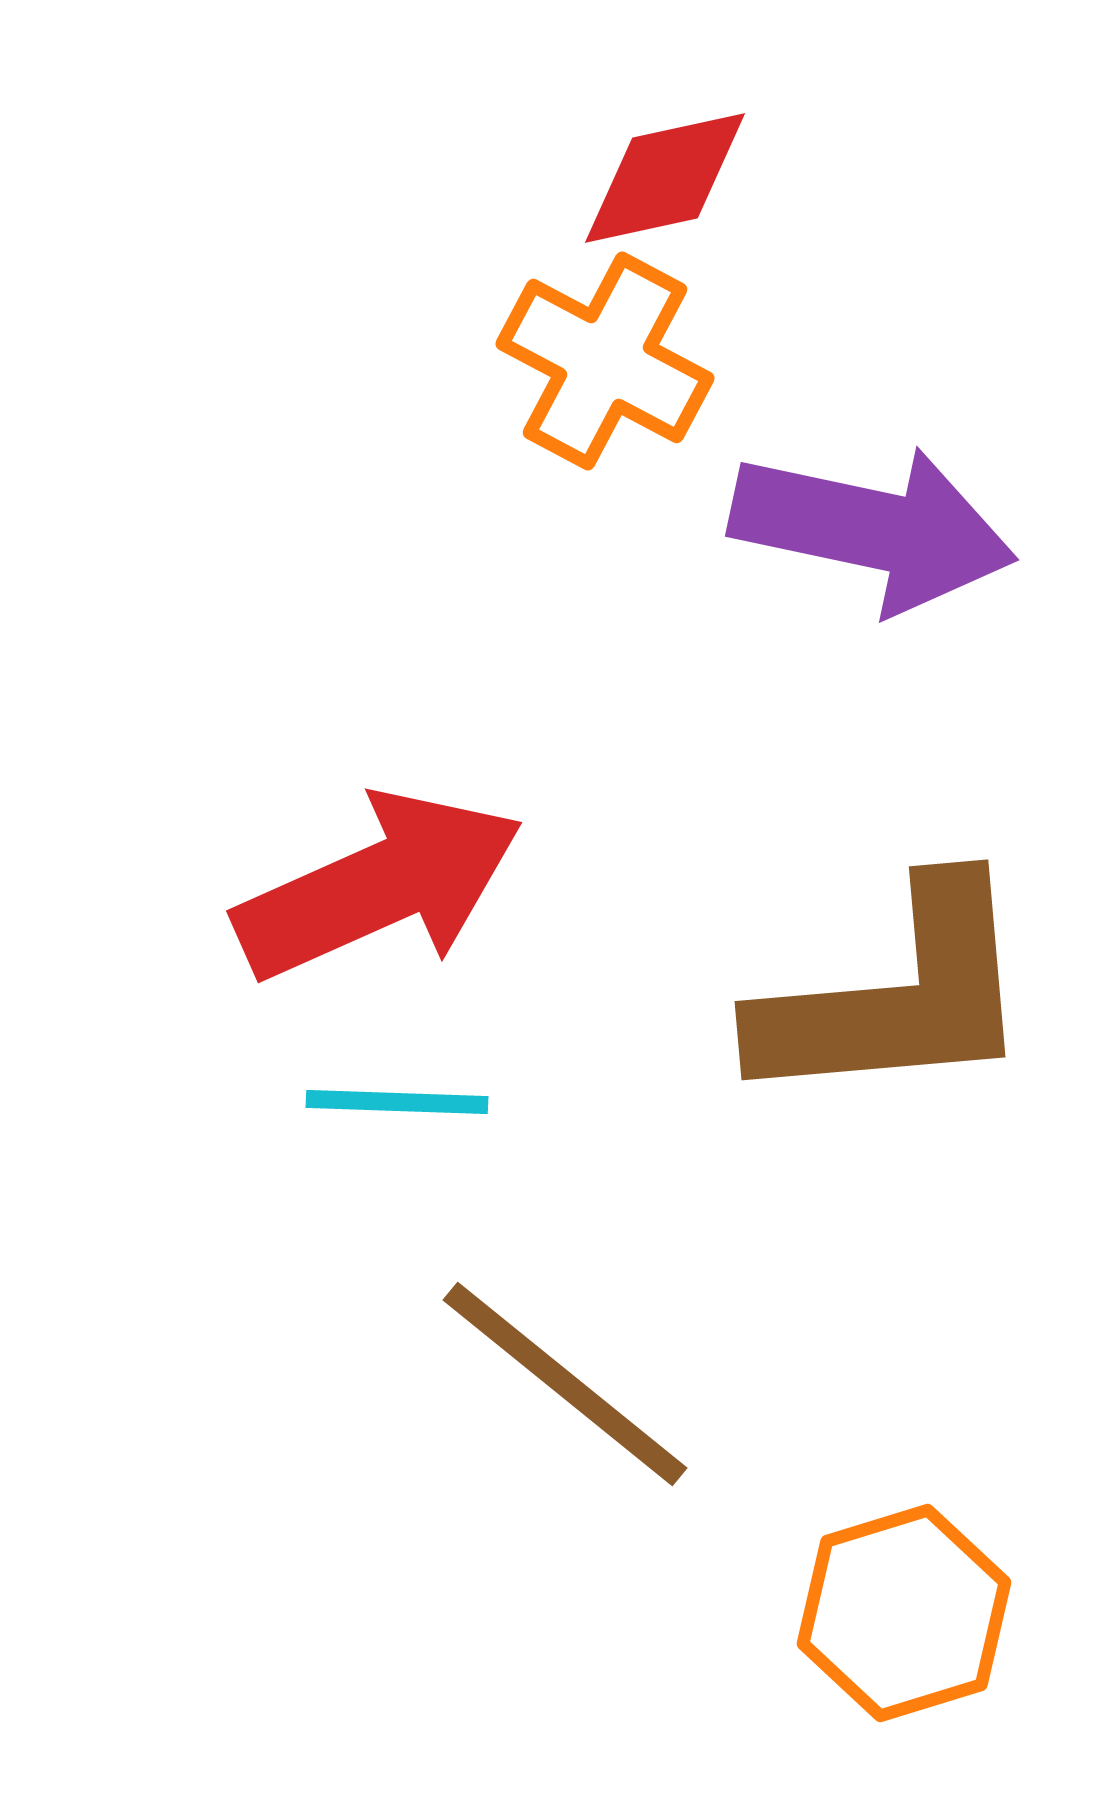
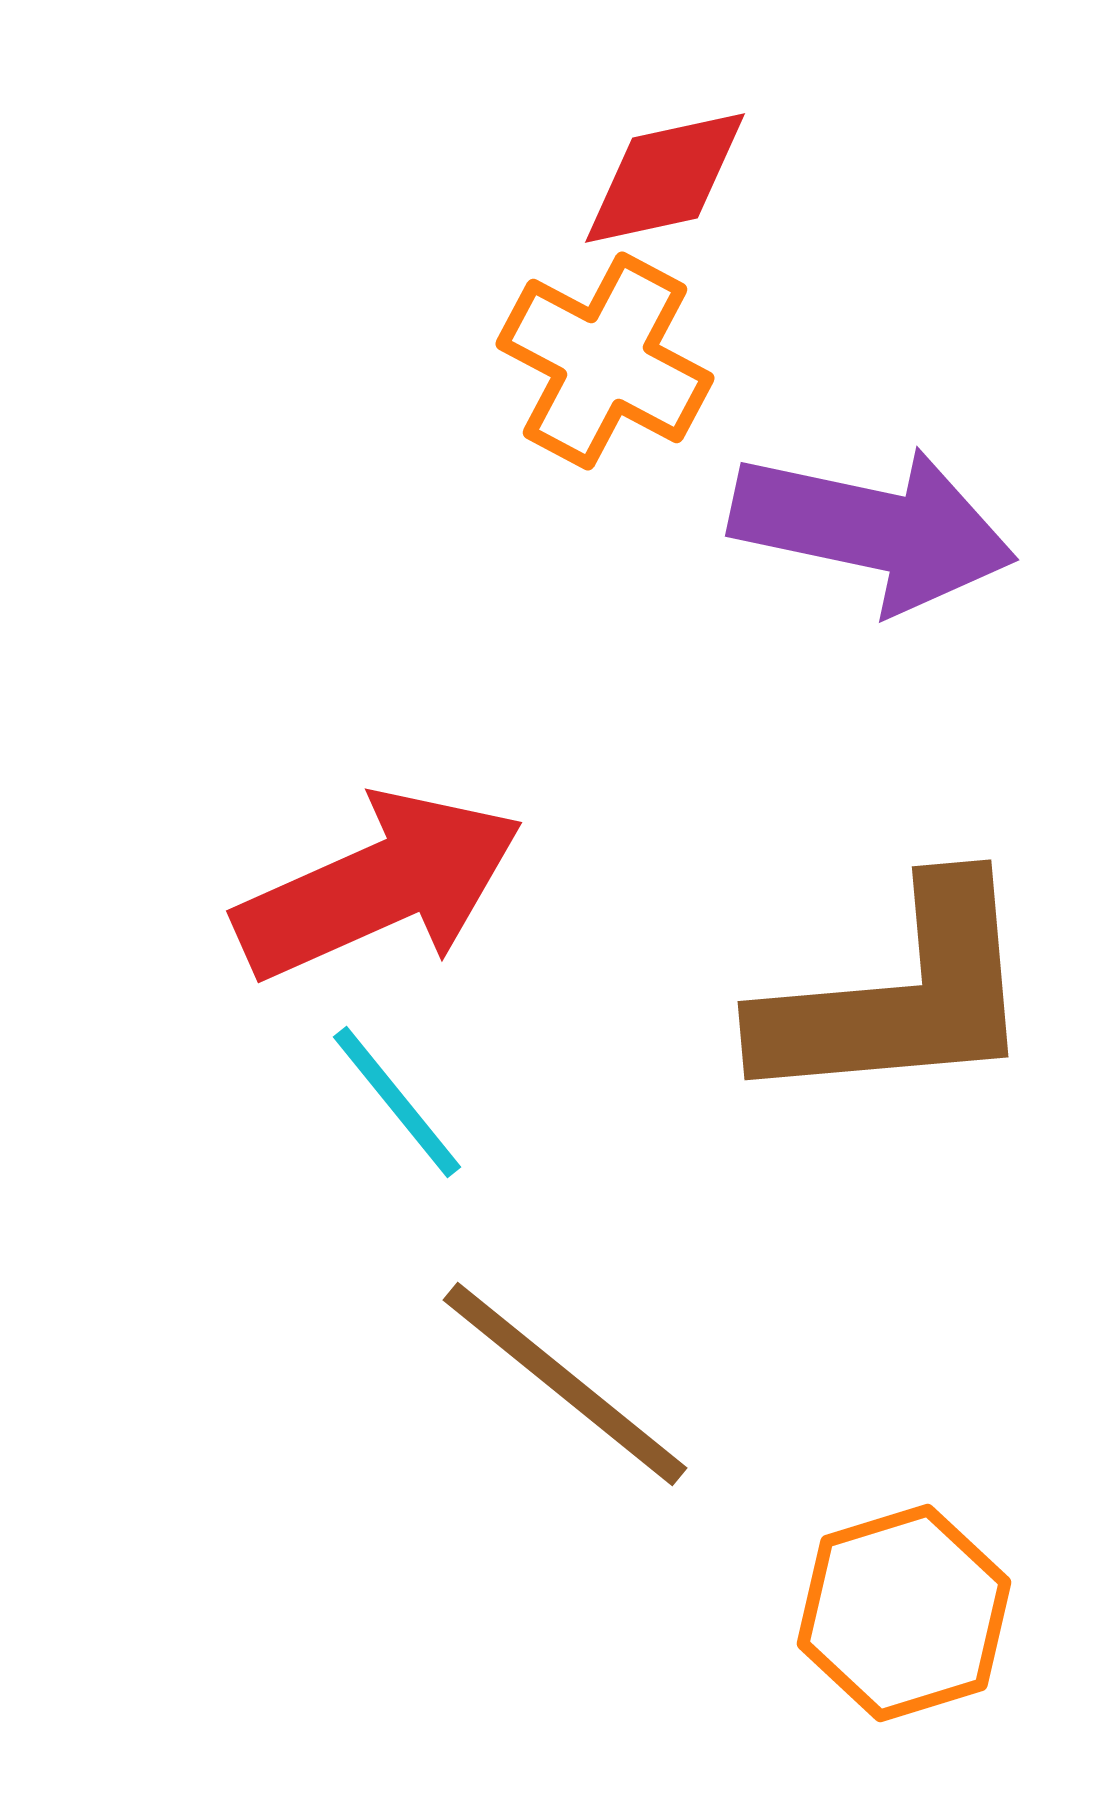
brown L-shape: moved 3 px right
cyan line: rotated 49 degrees clockwise
